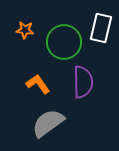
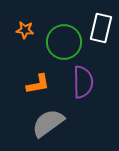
orange L-shape: rotated 115 degrees clockwise
